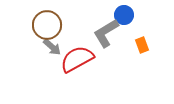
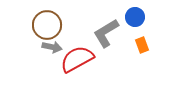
blue circle: moved 11 px right, 2 px down
gray arrow: rotated 30 degrees counterclockwise
